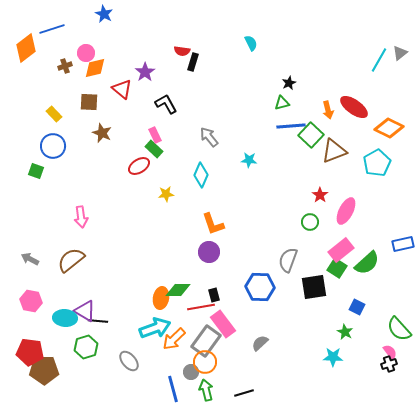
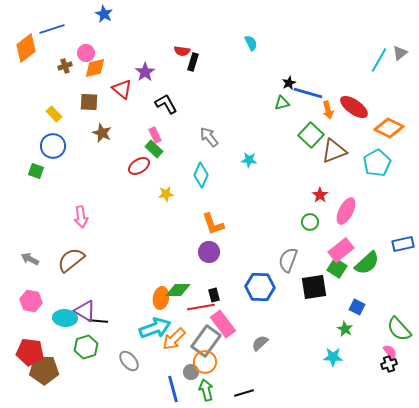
blue line at (291, 126): moved 17 px right, 33 px up; rotated 20 degrees clockwise
green star at (345, 332): moved 3 px up
